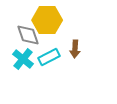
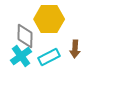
yellow hexagon: moved 2 px right, 1 px up
gray diamond: moved 3 px left, 1 px down; rotated 20 degrees clockwise
cyan cross: moved 2 px left, 3 px up; rotated 15 degrees clockwise
